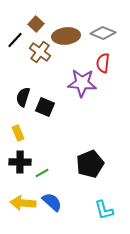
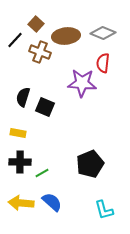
brown cross: rotated 15 degrees counterclockwise
yellow rectangle: rotated 56 degrees counterclockwise
yellow arrow: moved 2 px left
